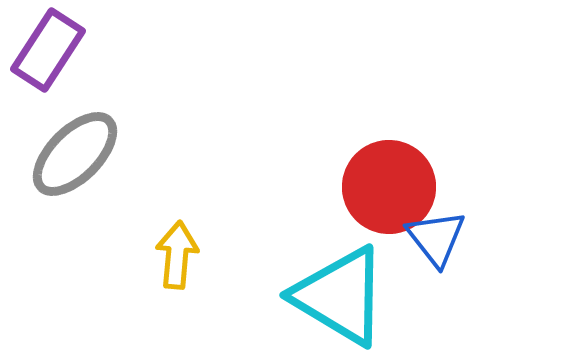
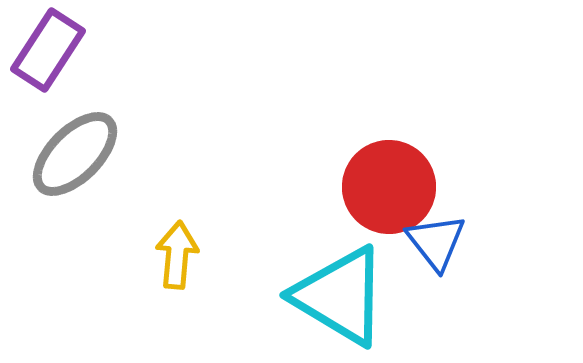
blue triangle: moved 4 px down
